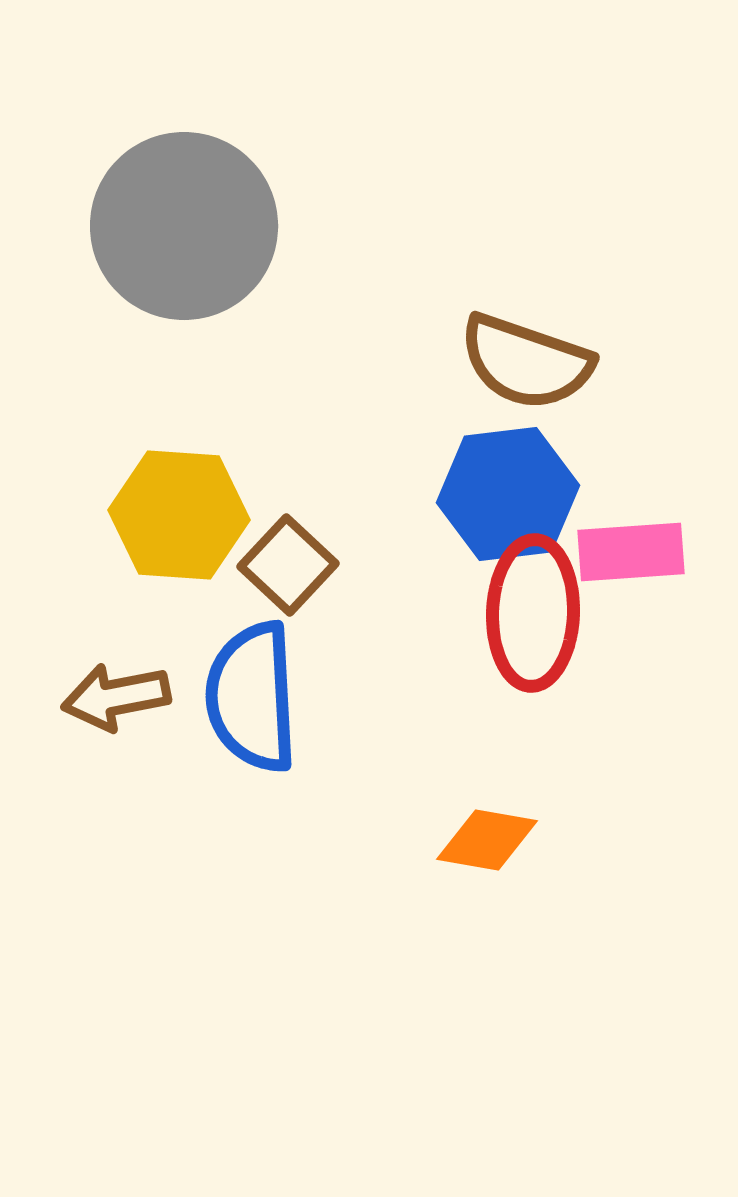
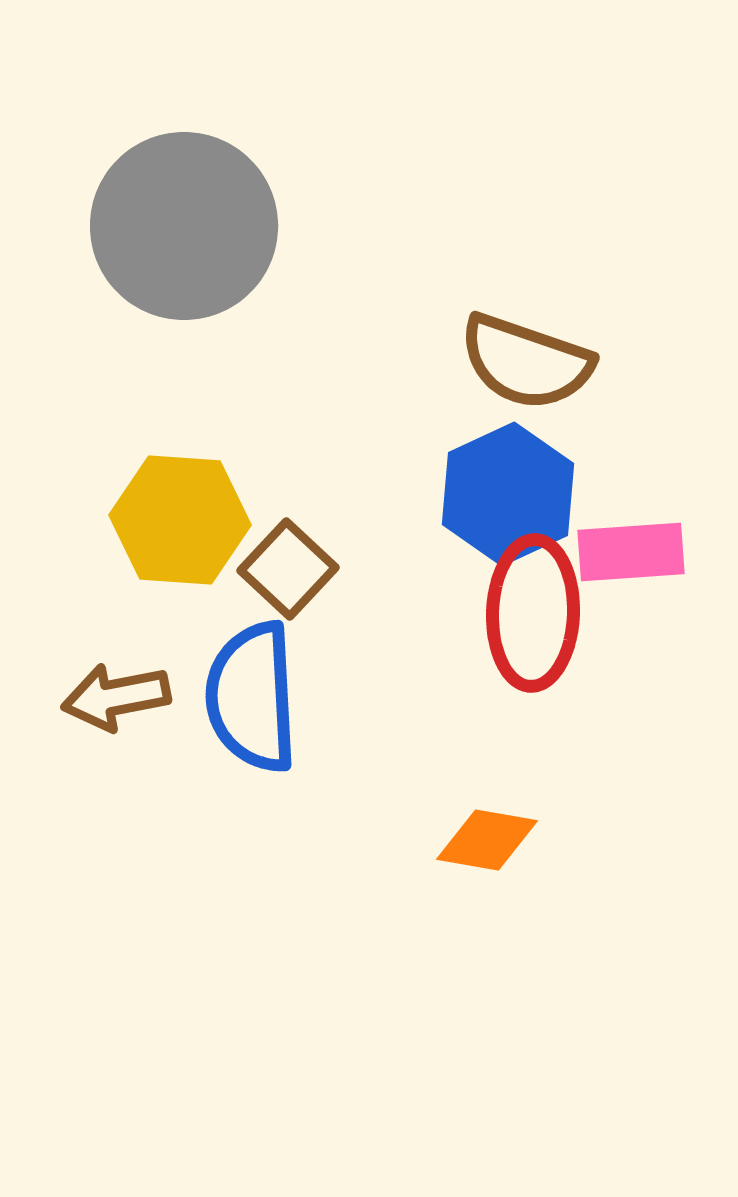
blue hexagon: rotated 18 degrees counterclockwise
yellow hexagon: moved 1 px right, 5 px down
brown square: moved 4 px down
